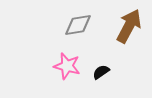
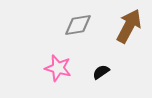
pink star: moved 9 px left, 2 px down
